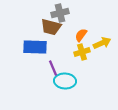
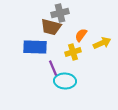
yellow cross: moved 9 px left
